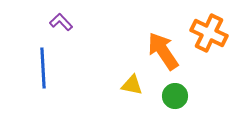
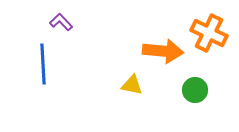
orange arrow: rotated 129 degrees clockwise
blue line: moved 4 px up
green circle: moved 20 px right, 6 px up
